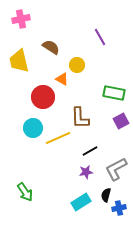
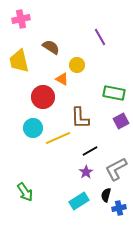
purple star: rotated 24 degrees counterclockwise
cyan rectangle: moved 2 px left, 1 px up
